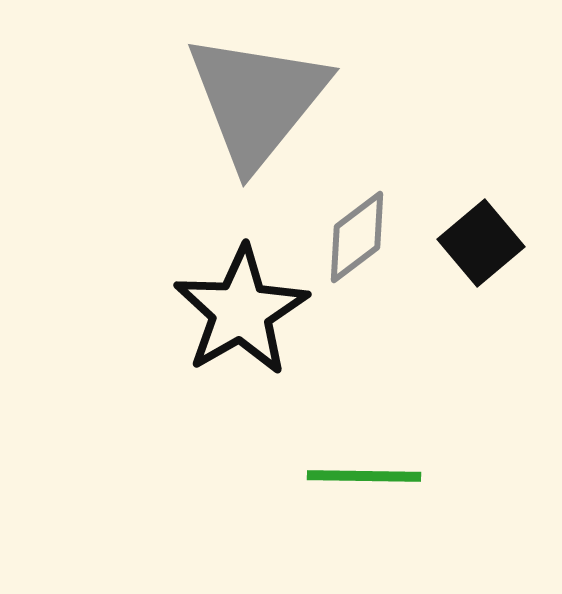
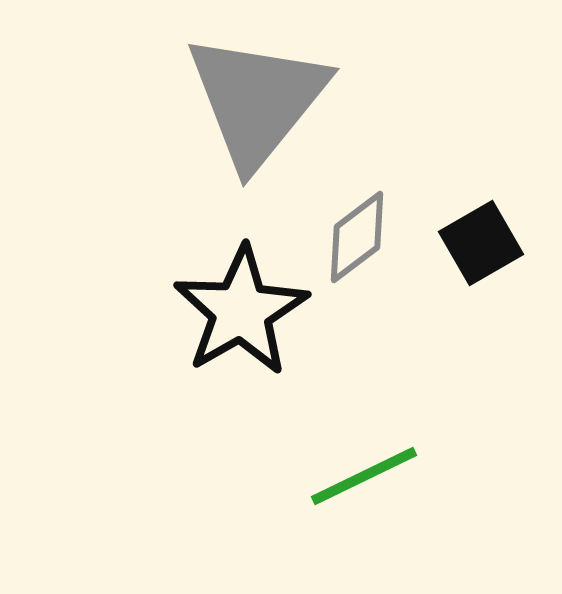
black square: rotated 10 degrees clockwise
green line: rotated 27 degrees counterclockwise
